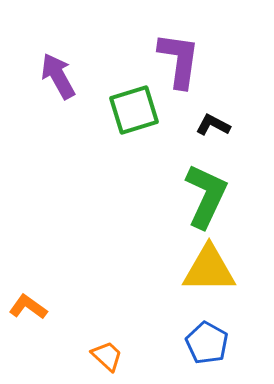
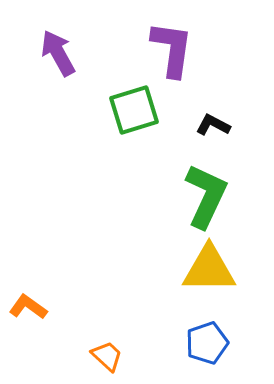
purple L-shape: moved 7 px left, 11 px up
purple arrow: moved 23 px up
blue pentagon: rotated 24 degrees clockwise
